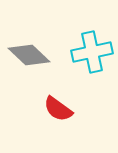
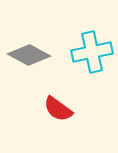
gray diamond: rotated 15 degrees counterclockwise
